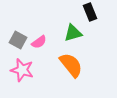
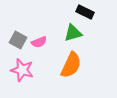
black rectangle: moved 5 px left; rotated 42 degrees counterclockwise
pink semicircle: rotated 14 degrees clockwise
orange semicircle: rotated 64 degrees clockwise
